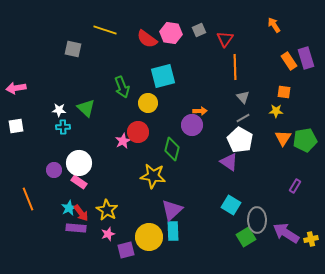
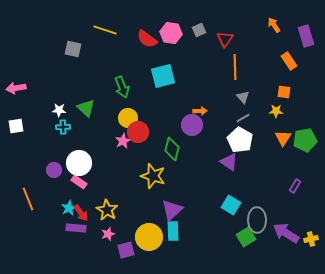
purple rectangle at (306, 58): moved 22 px up
yellow circle at (148, 103): moved 20 px left, 15 px down
yellow star at (153, 176): rotated 10 degrees clockwise
